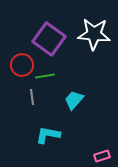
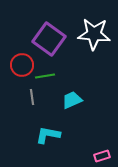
cyan trapezoid: moved 2 px left; rotated 25 degrees clockwise
